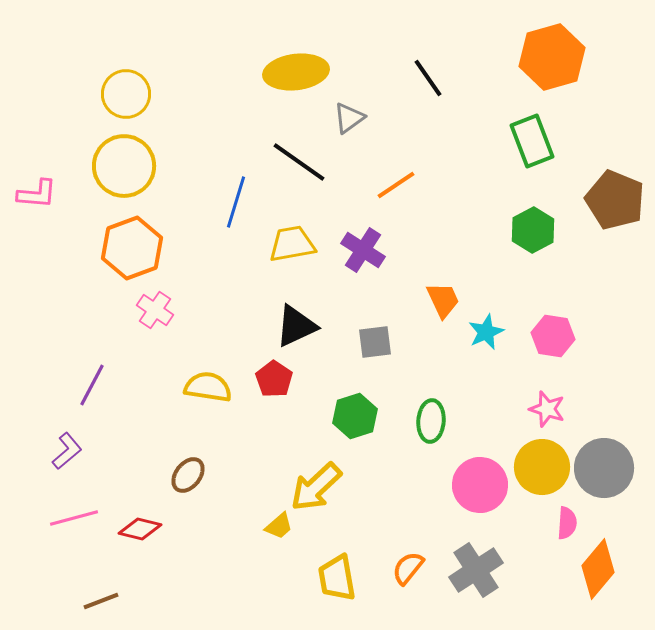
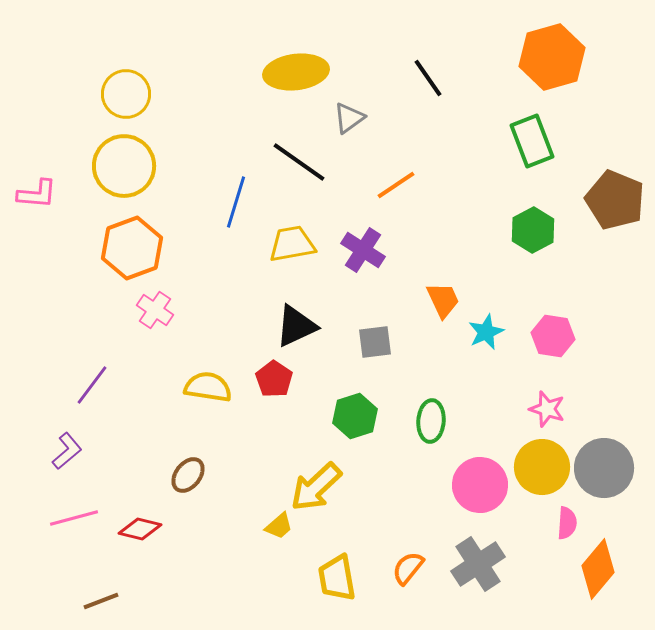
purple line at (92, 385): rotated 9 degrees clockwise
gray cross at (476, 570): moved 2 px right, 6 px up
